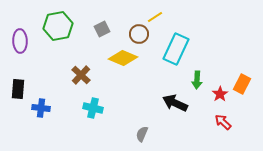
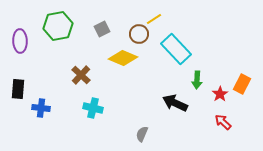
yellow line: moved 1 px left, 2 px down
cyan rectangle: rotated 68 degrees counterclockwise
